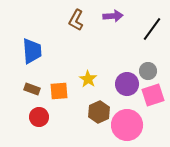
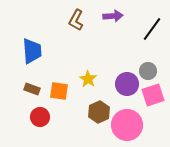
orange square: rotated 12 degrees clockwise
red circle: moved 1 px right
